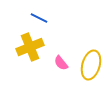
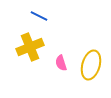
blue line: moved 2 px up
pink semicircle: rotated 21 degrees clockwise
